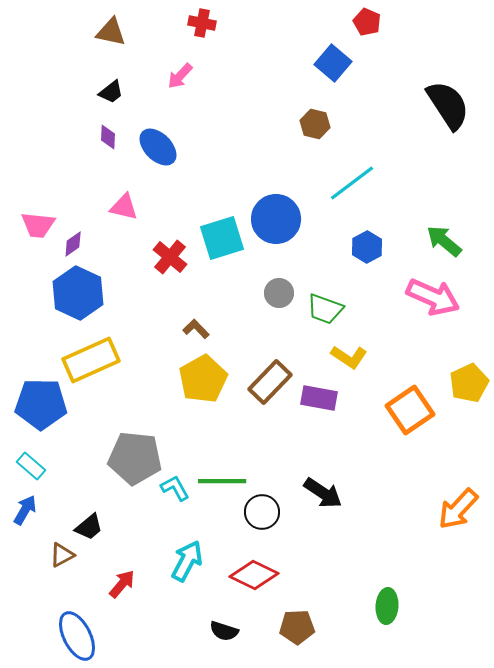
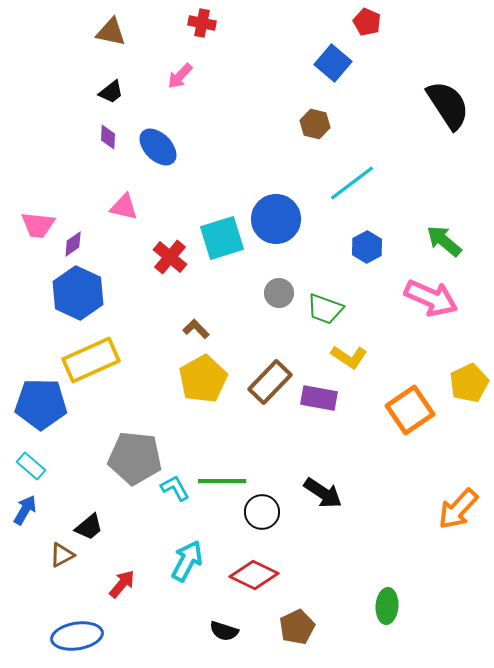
pink arrow at (433, 297): moved 2 px left, 1 px down
brown pentagon at (297, 627): rotated 24 degrees counterclockwise
blue ellipse at (77, 636): rotated 72 degrees counterclockwise
